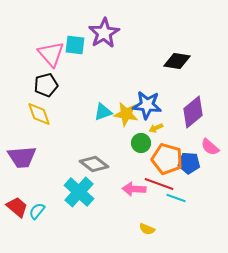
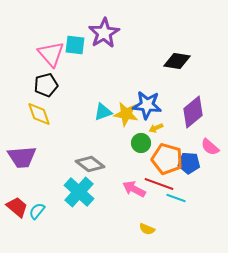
gray diamond: moved 4 px left
pink arrow: rotated 25 degrees clockwise
